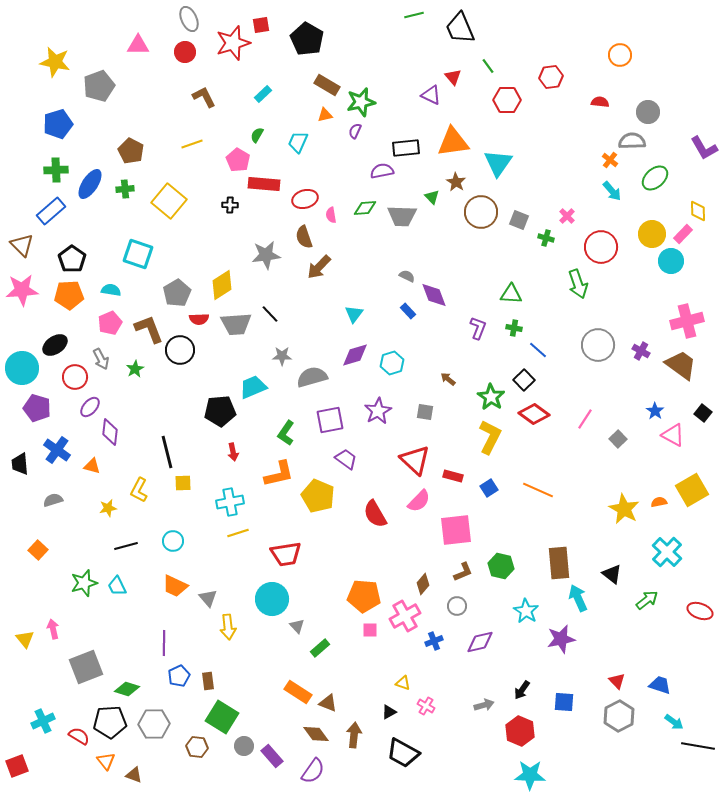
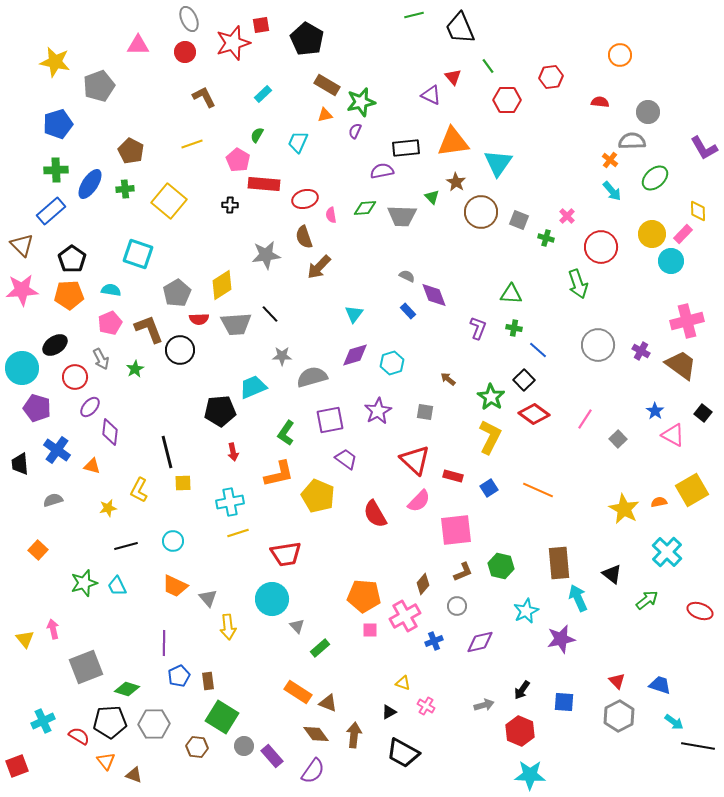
cyan star at (526, 611): rotated 15 degrees clockwise
